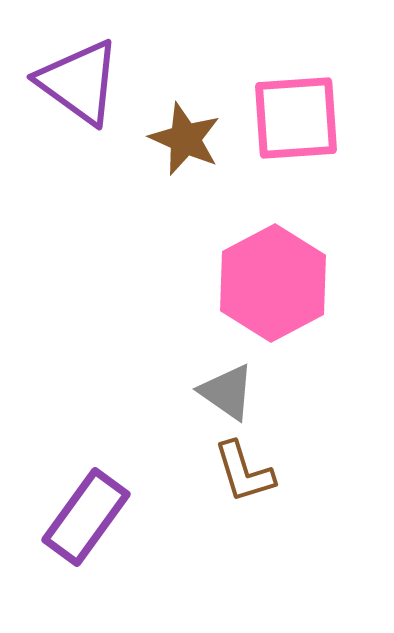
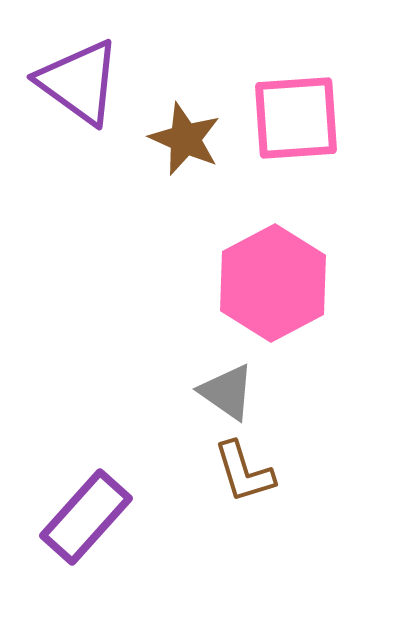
purple rectangle: rotated 6 degrees clockwise
